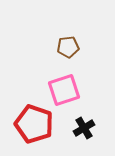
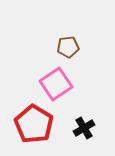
pink square: moved 8 px left, 6 px up; rotated 16 degrees counterclockwise
red pentagon: rotated 12 degrees clockwise
